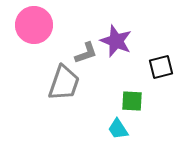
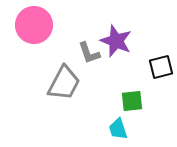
gray L-shape: moved 3 px right; rotated 90 degrees clockwise
gray trapezoid: rotated 9 degrees clockwise
green square: rotated 10 degrees counterclockwise
cyan trapezoid: rotated 15 degrees clockwise
